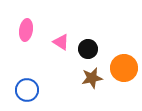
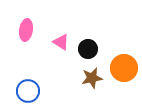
blue circle: moved 1 px right, 1 px down
